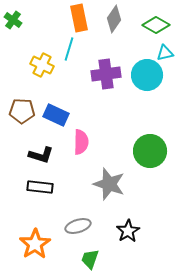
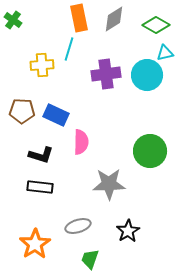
gray diamond: rotated 24 degrees clockwise
yellow cross: rotated 30 degrees counterclockwise
gray star: rotated 20 degrees counterclockwise
